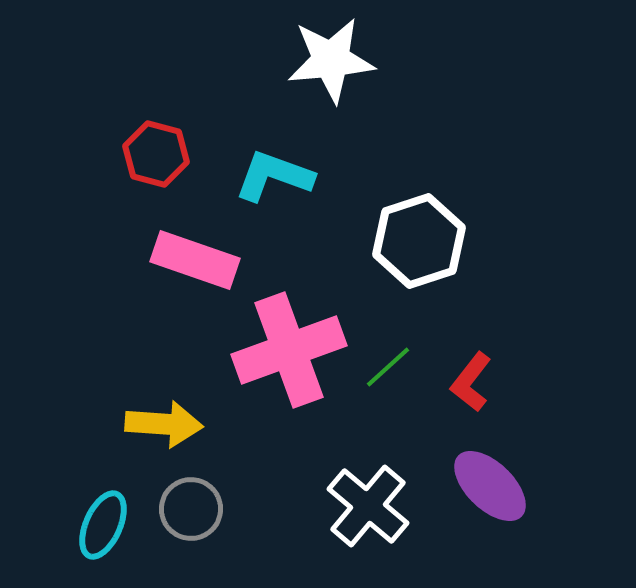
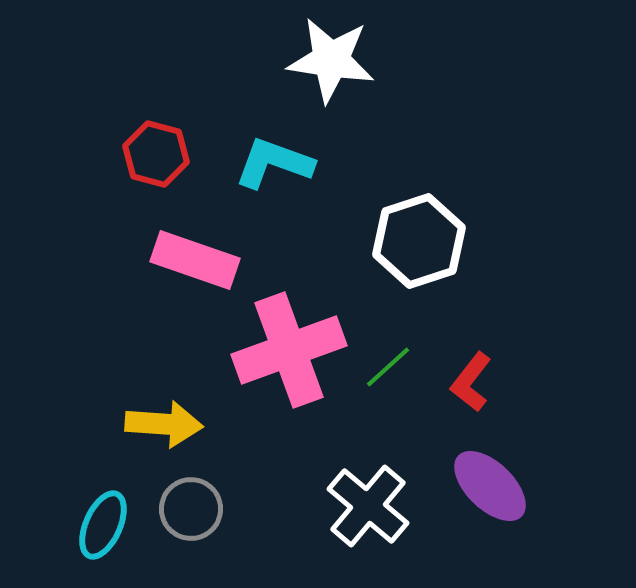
white star: rotated 14 degrees clockwise
cyan L-shape: moved 13 px up
